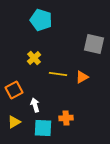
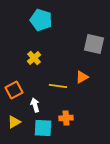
yellow line: moved 12 px down
